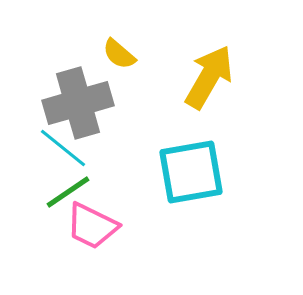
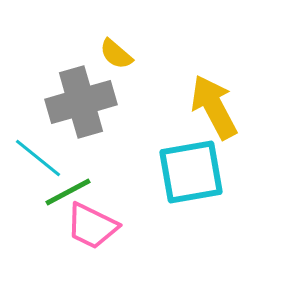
yellow semicircle: moved 3 px left
yellow arrow: moved 5 px right, 30 px down; rotated 58 degrees counterclockwise
gray cross: moved 3 px right, 1 px up
cyan line: moved 25 px left, 10 px down
green line: rotated 6 degrees clockwise
